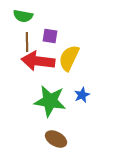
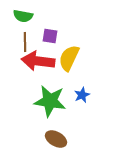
brown line: moved 2 px left
